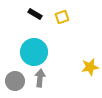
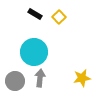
yellow square: moved 3 px left; rotated 24 degrees counterclockwise
yellow star: moved 8 px left, 11 px down
